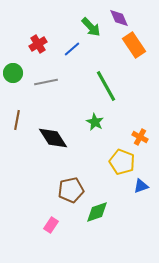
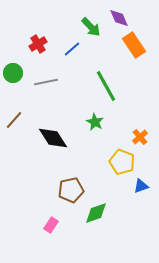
brown line: moved 3 px left; rotated 30 degrees clockwise
orange cross: rotated 21 degrees clockwise
green diamond: moved 1 px left, 1 px down
